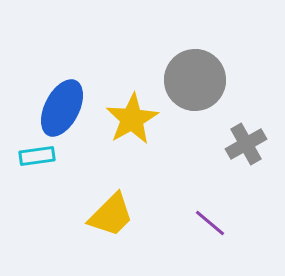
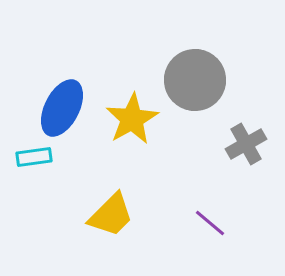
cyan rectangle: moved 3 px left, 1 px down
